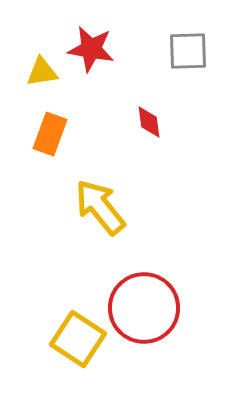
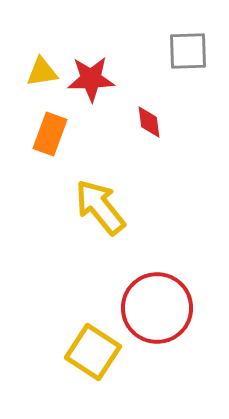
red star: moved 30 px down; rotated 12 degrees counterclockwise
red circle: moved 13 px right
yellow square: moved 15 px right, 13 px down
